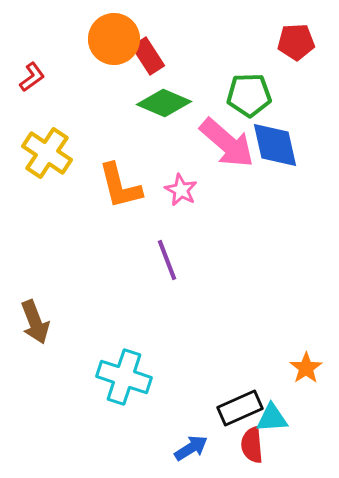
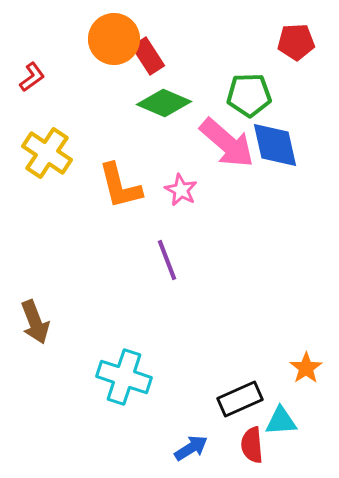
black rectangle: moved 9 px up
cyan triangle: moved 9 px right, 3 px down
